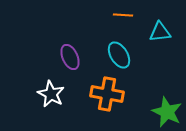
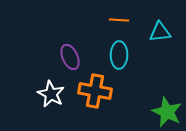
orange line: moved 4 px left, 5 px down
cyan ellipse: rotated 32 degrees clockwise
orange cross: moved 12 px left, 3 px up
